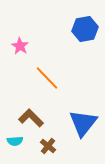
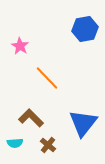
cyan semicircle: moved 2 px down
brown cross: moved 1 px up
